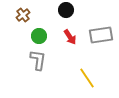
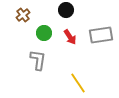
green circle: moved 5 px right, 3 px up
yellow line: moved 9 px left, 5 px down
